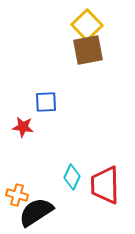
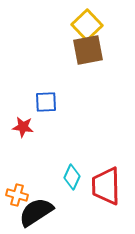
red trapezoid: moved 1 px right, 1 px down
